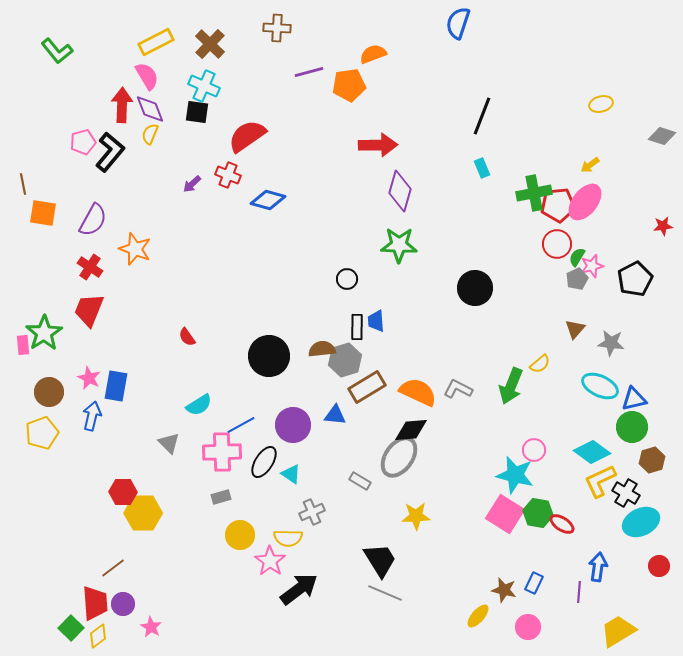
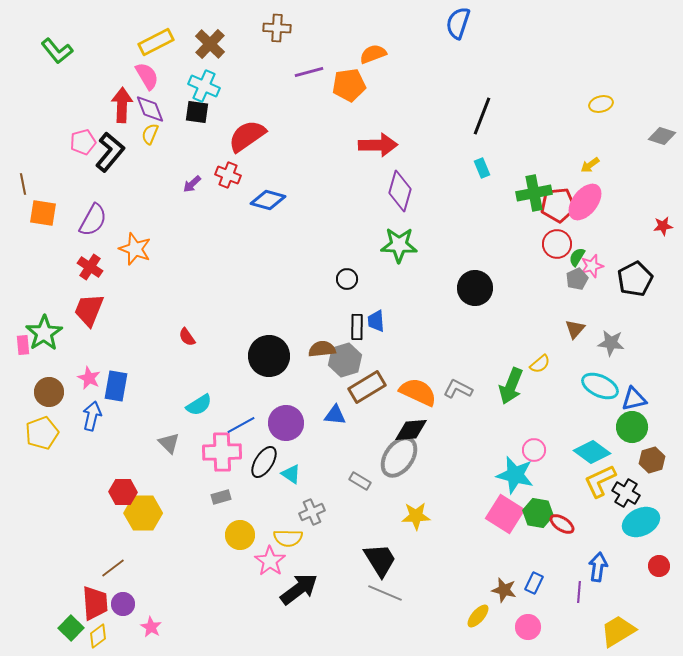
purple circle at (293, 425): moved 7 px left, 2 px up
